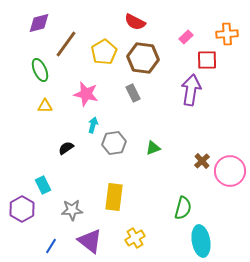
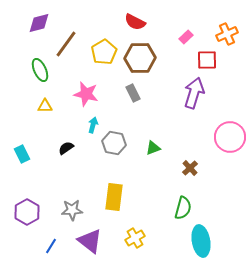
orange cross: rotated 20 degrees counterclockwise
brown hexagon: moved 3 px left; rotated 8 degrees counterclockwise
purple arrow: moved 3 px right, 3 px down; rotated 8 degrees clockwise
gray hexagon: rotated 20 degrees clockwise
brown cross: moved 12 px left, 7 px down
pink circle: moved 34 px up
cyan rectangle: moved 21 px left, 31 px up
purple hexagon: moved 5 px right, 3 px down
